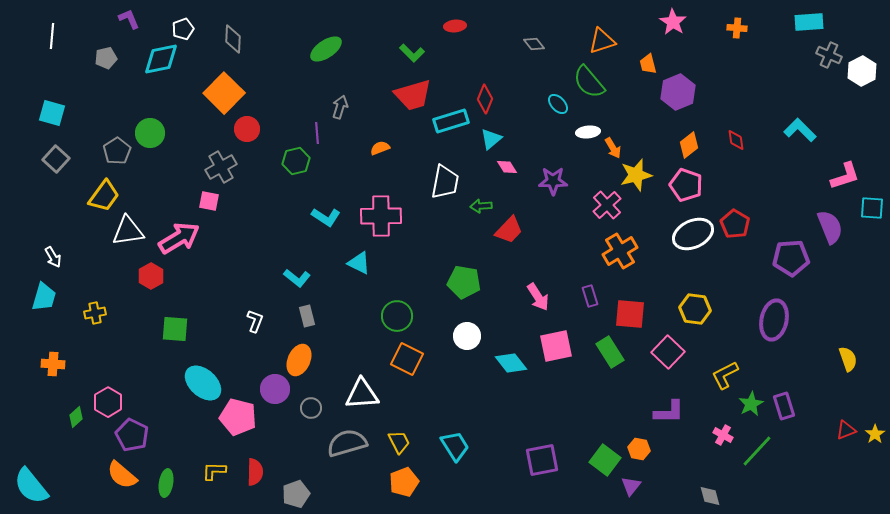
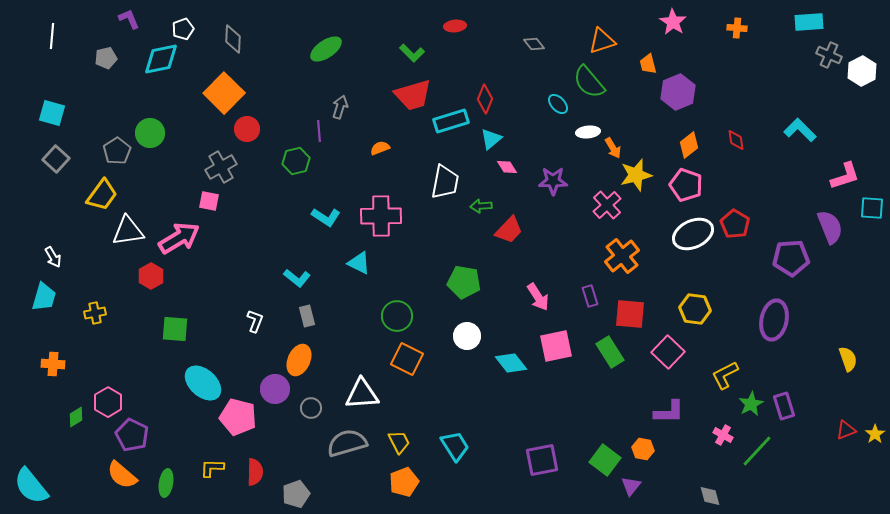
purple line at (317, 133): moved 2 px right, 2 px up
yellow trapezoid at (104, 196): moved 2 px left, 1 px up
orange cross at (620, 251): moved 2 px right, 5 px down; rotated 8 degrees counterclockwise
green diamond at (76, 417): rotated 10 degrees clockwise
orange hexagon at (639, 449): moved 4 px right
yellow L-shape at (214, 471): moved 2 px left, 3 px up
